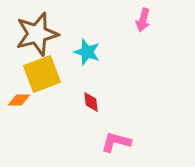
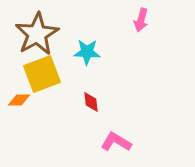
pink arrow: moved 2 px left
brown star: rotated 15 degrees counterclockwise
cyan star: rotated 16 degrees counterclockwise
pink L-shape: rotated 16 degrees clockwise
